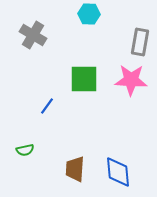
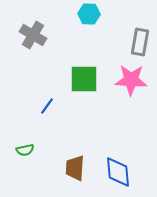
brown trapezoid: moved 1 px up
